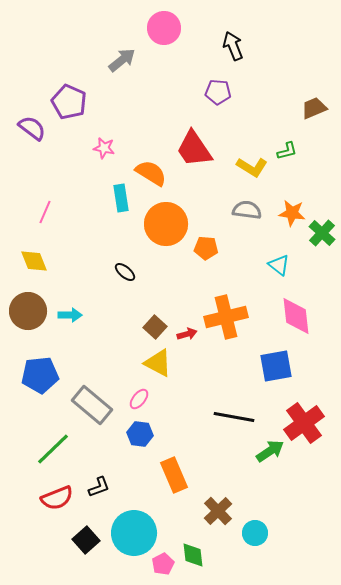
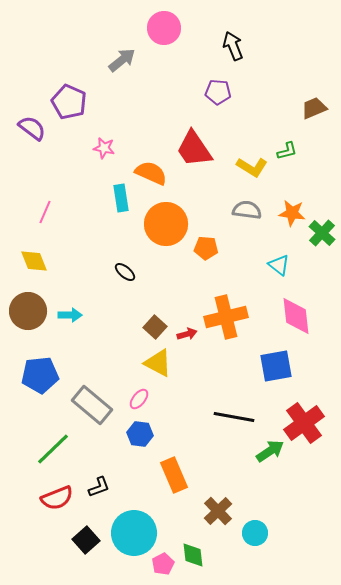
orange semicircle at (151, 173): rotated 8 degrees counterclockwise
